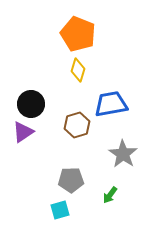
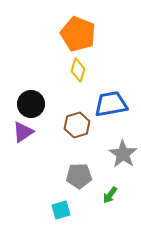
gray pentagon: moved 8 px right, 4 px up
cyan square: moved 1 px right
